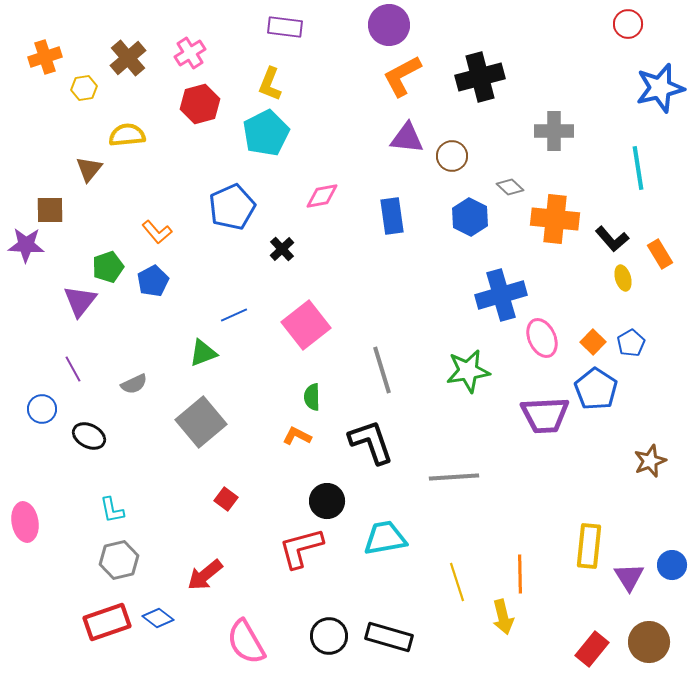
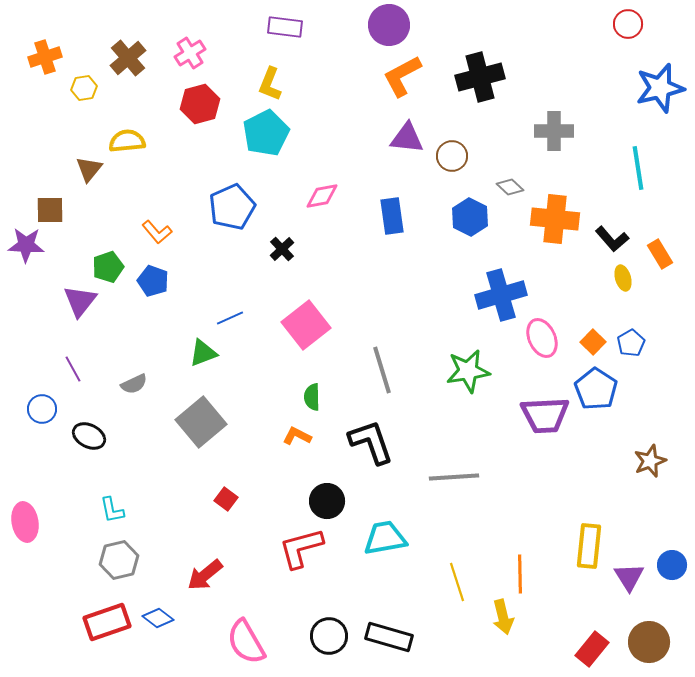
yellow semicircle at (127, 135): moved 6 px down
blue pentagon at (153, 281): rotated 24 degrees counterclockwise
blue line at (234, 315): moved 4 px left, 3 px down
